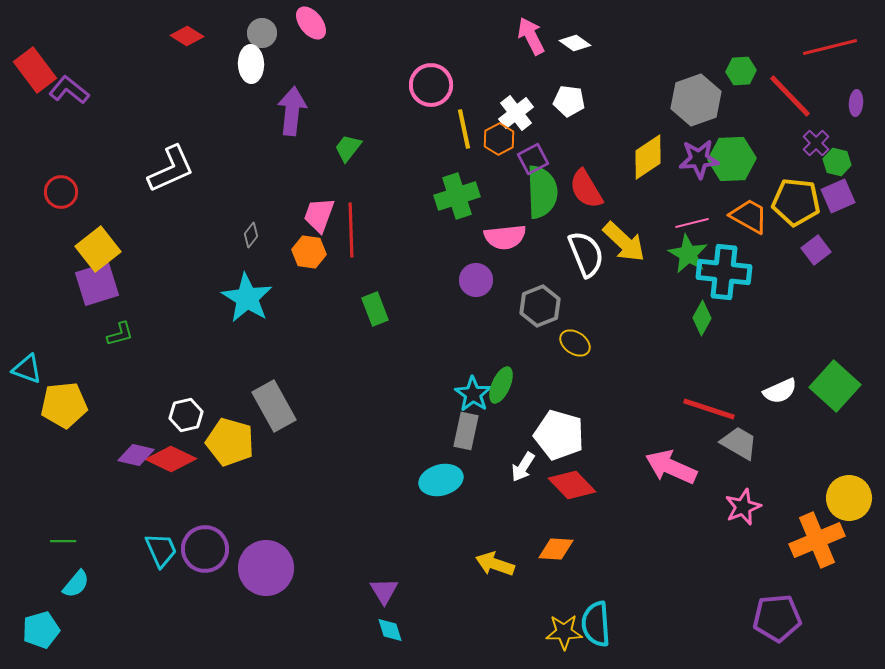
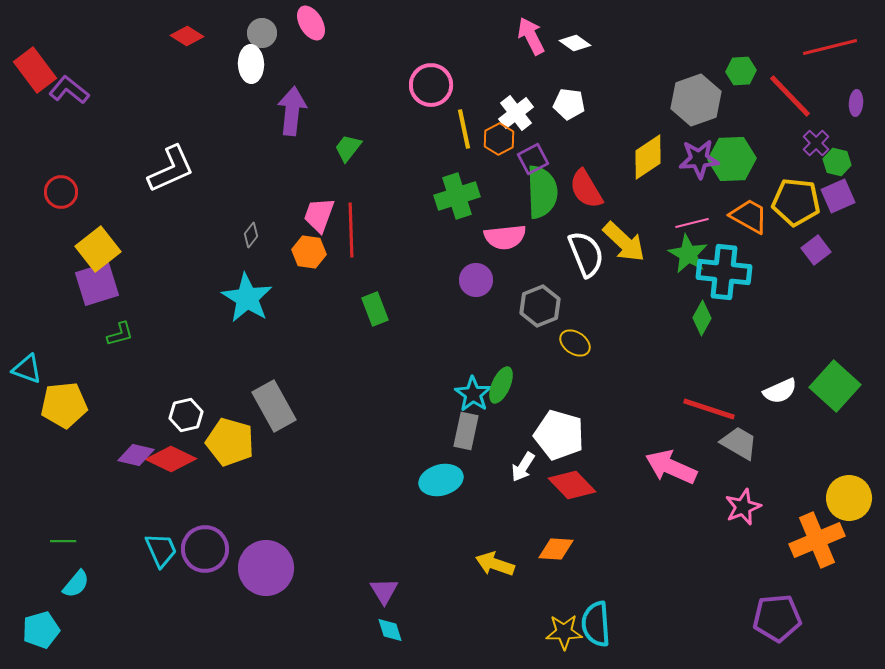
pink ellipse at (311, 23): rotated 8 degrees clockwise
white pentagon at (569, 101): moved 3 px down
